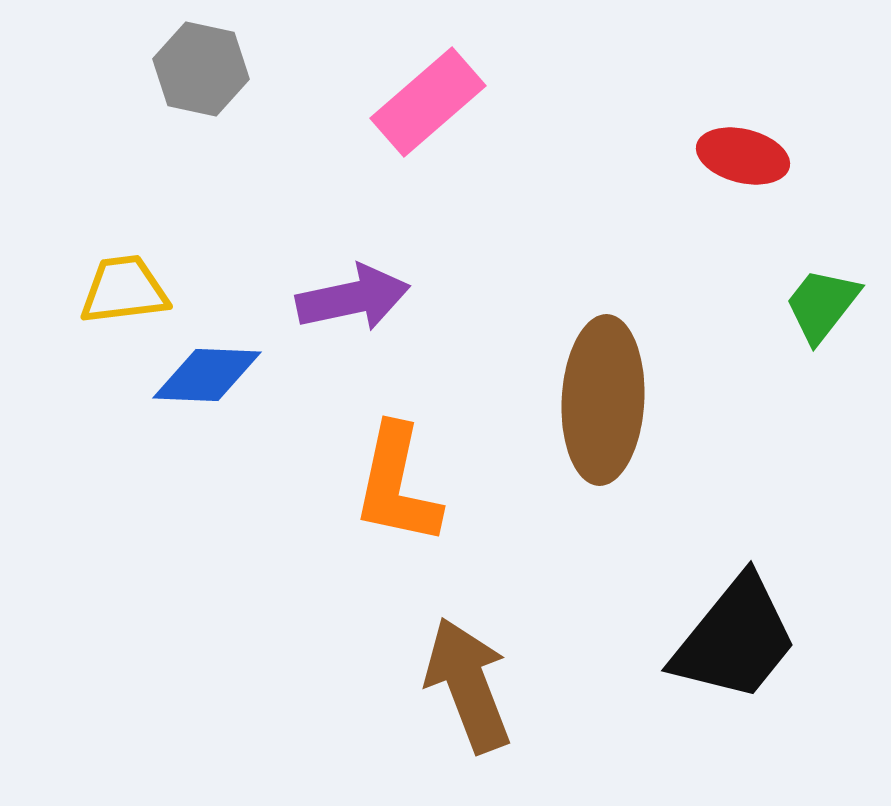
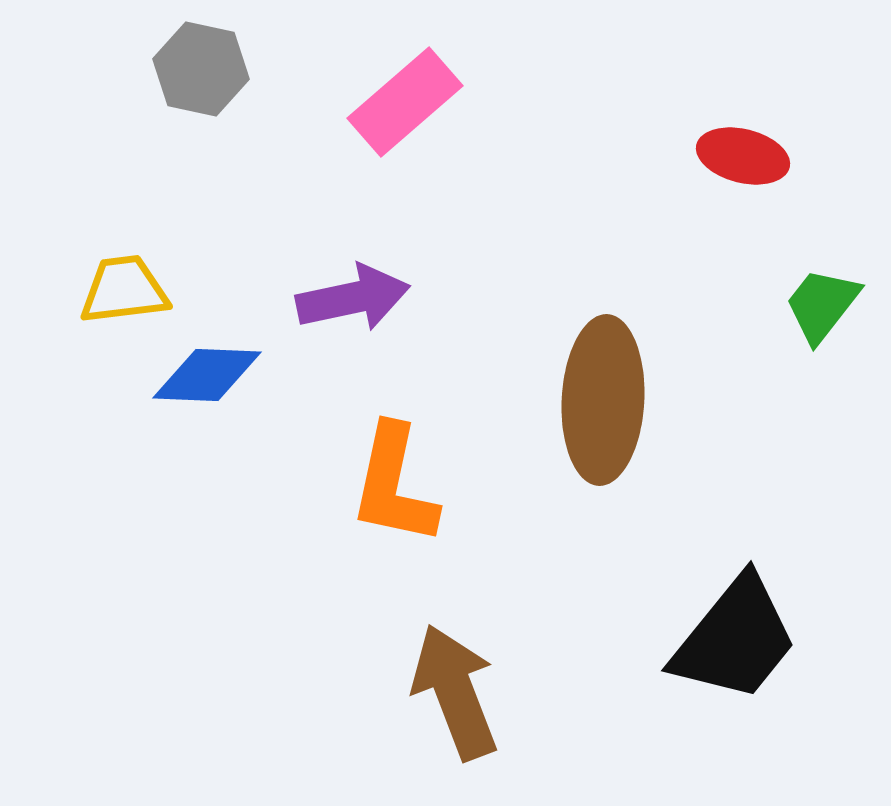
pink rectangle: moved 23 px left
orange L-shape: moved 3 px left
brown arrow: moved 13 px left, 7 px down
